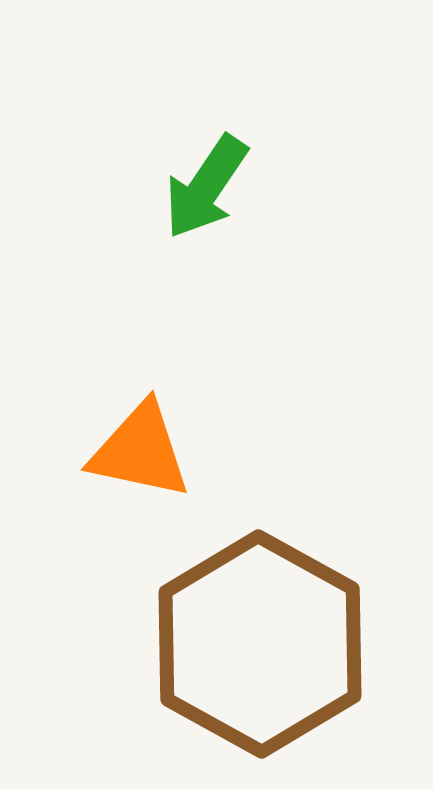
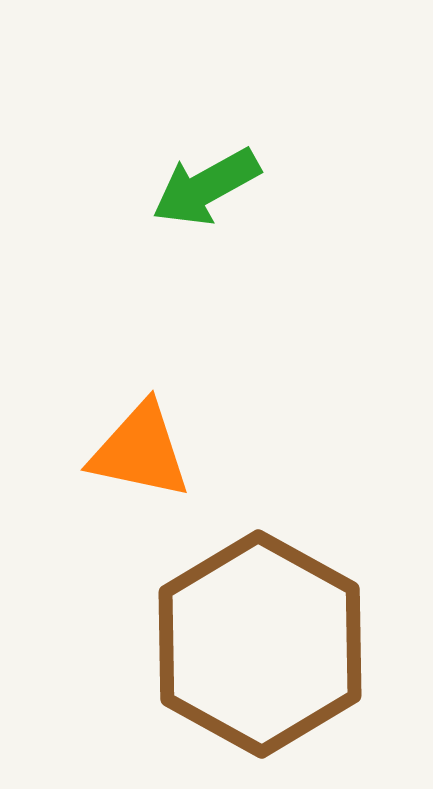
green arrow: rotated 27 degrees clockwise
